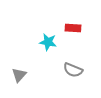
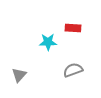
cyan star: rotated 12 degrees counterclockwise
gray semicircle: rotated 138 degrees clockwise
